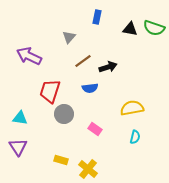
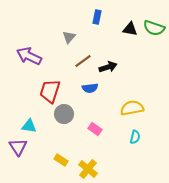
cyan triangle: moved 9 px right, 8 px down
yellow rectangle: rotated 16 degrees clockwise
